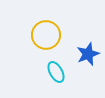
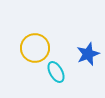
yellow circle: moved 11 px left, 13 px down
